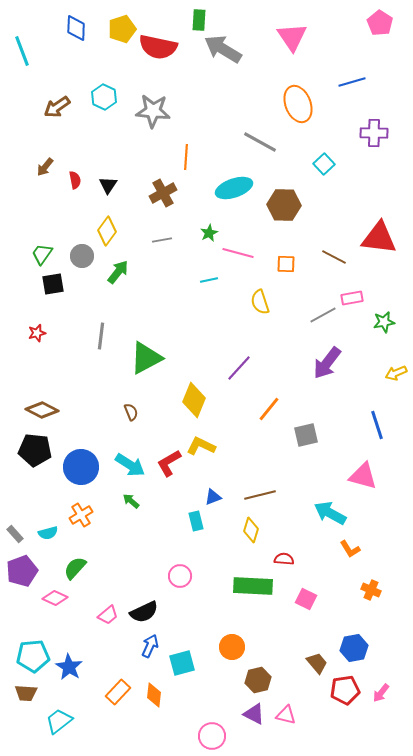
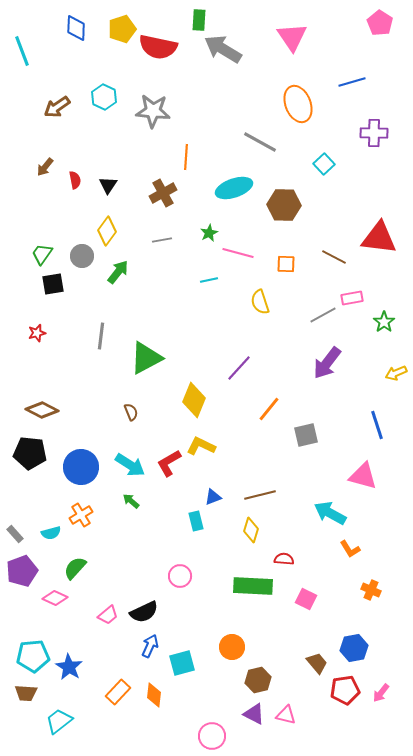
green star at (384, 322): rotated 25 degrees counterclockwise
black pentagon at (35, 450): moved 5 px left, 3 px down
cyan semicircle at (48, 533): moved 3 px right
